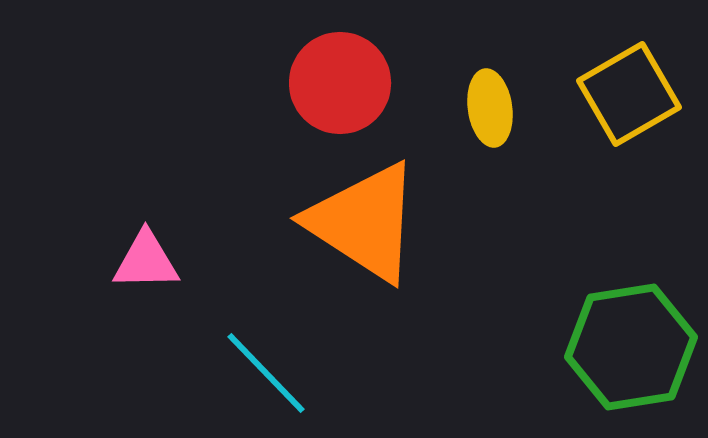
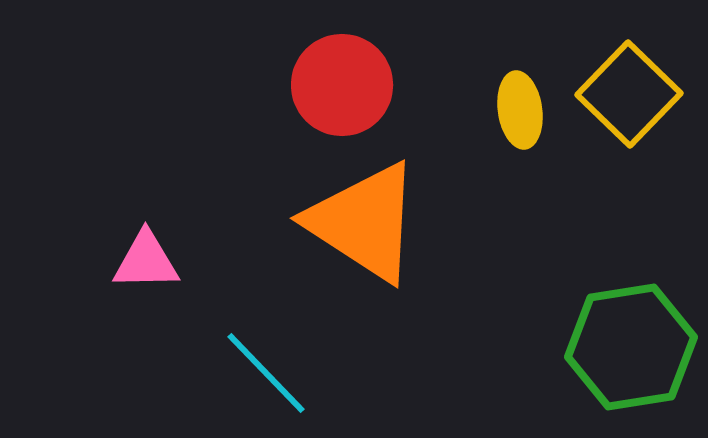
red circle: moved 2 px right, 2 px down
yellow square: rotated 16 degrees counterclockwise
yellow ellipse: moved 30 px right, 2 px down
